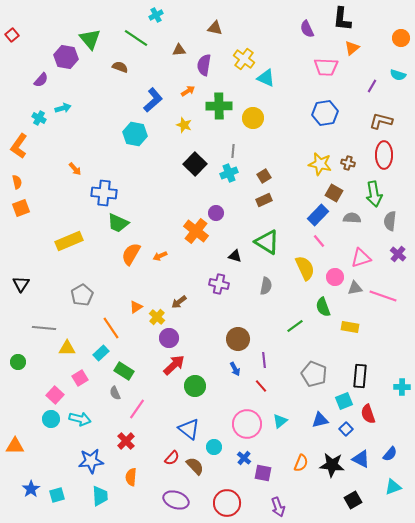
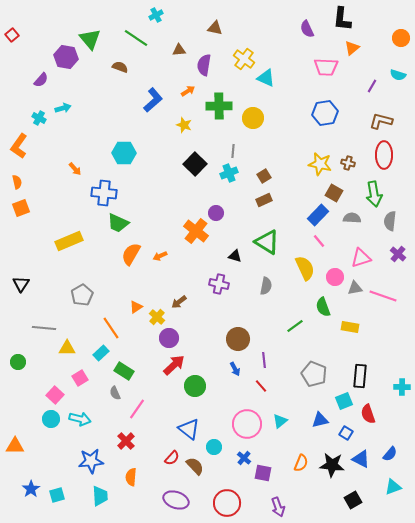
cyan hexagon at (135, 134): moved 11 px left, 19 px down; rotated 10 degrees counterclockwise
blue square at (346, 429): moved 4 px down; rotated 16 degrees counterclockwise
